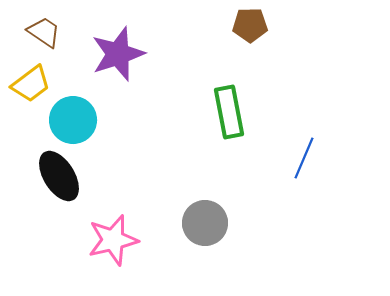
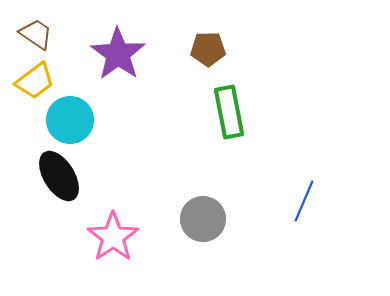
brown pentagon: moved 42 px left, 24 px down
brown trapezoid: moved 8 px left, 2 px down
purple star: rotated 18 degrees counterclockwise
yellow trapezoid: moved 4 px right, 3 px up
cyan circle: moved 3 px left
blue line: moved 43 px down
gray circle: moved 2 px left, 4 px up
pink star: moved 3 px up; rotated 21 degrees counterclockwise
